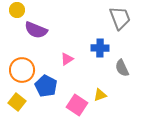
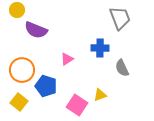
blue pentagon: rotated 10 degrees counterclockwise
yellow square: moved 2 px right
